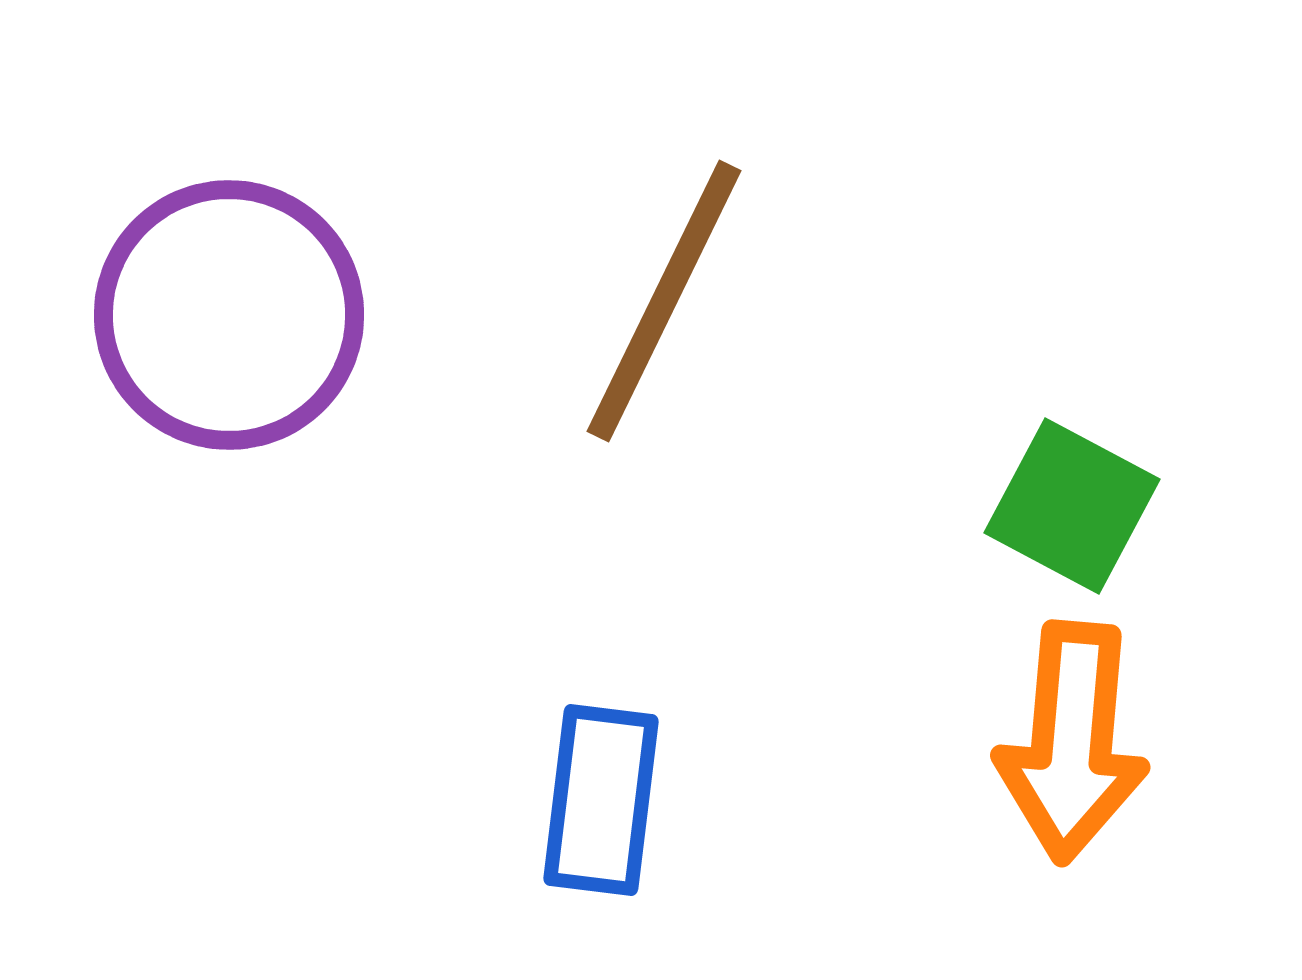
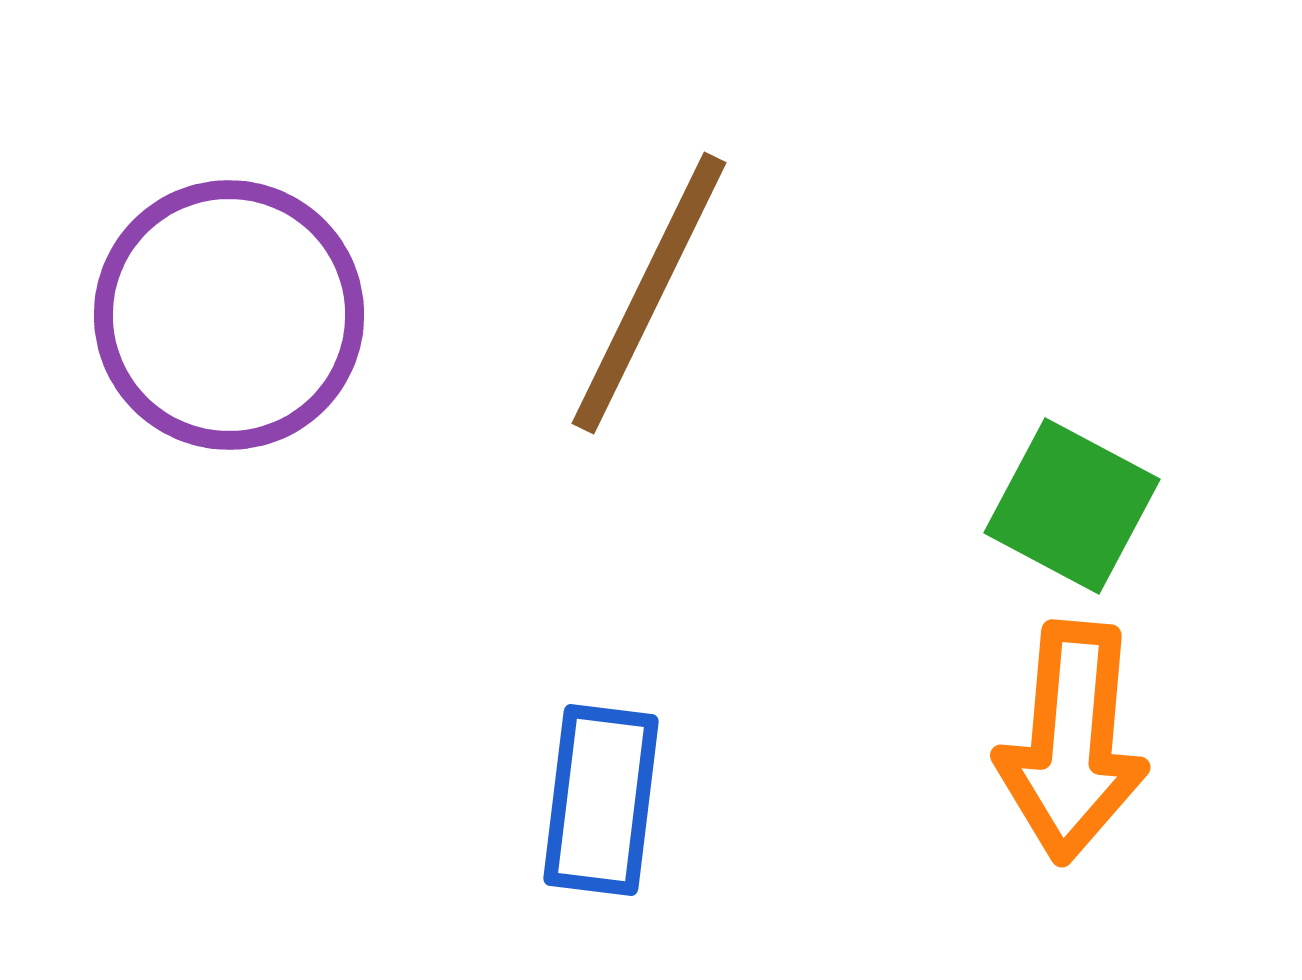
brown line: moved 15 px left, 8 px up
